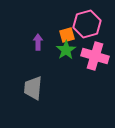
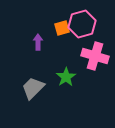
pink hexagon: moved 5 px left
orange square: moved 5 px left, 7 px up
green star: moved 27 px down
gray trapezoid: rotated 40 degrees clockwise
